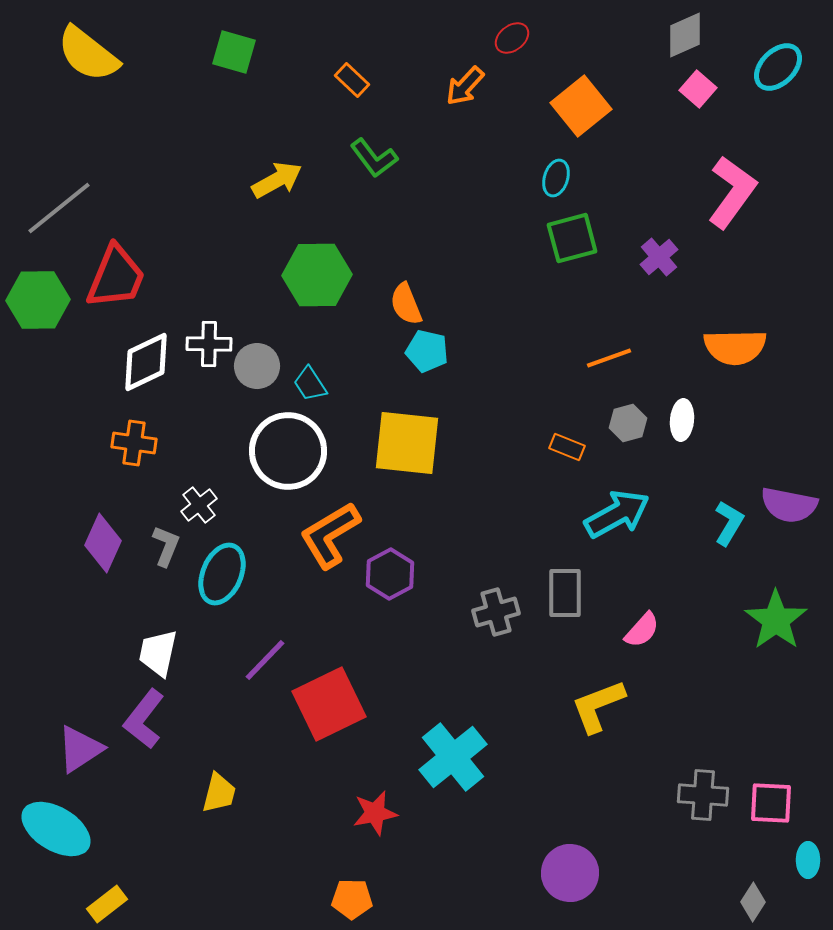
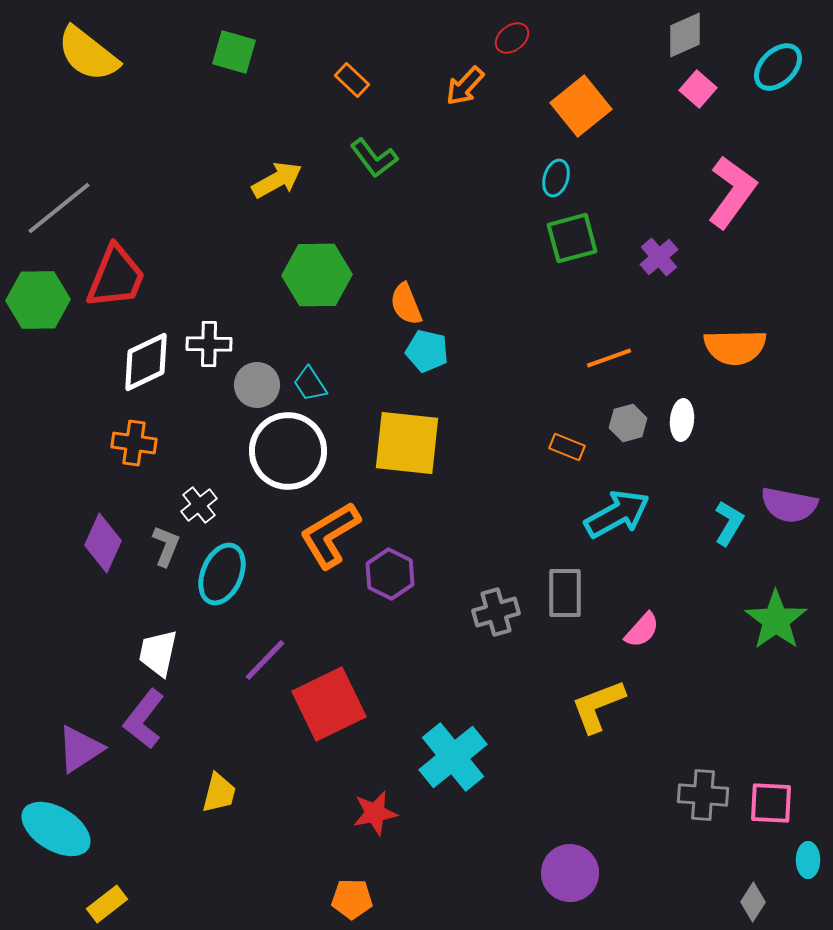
gray circle at (257, 366): moved 19 px down
purple hexagon at (390, 574): rotated 6 degrees counterclockwise
